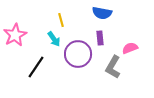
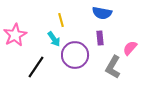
pink semicircle: rotated 28 degrees counterclockwise
purple circle: moved 3 px left, 1 px down
